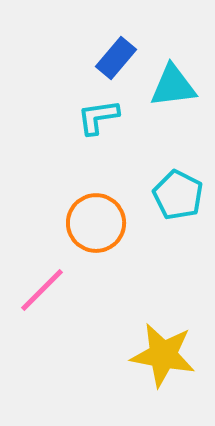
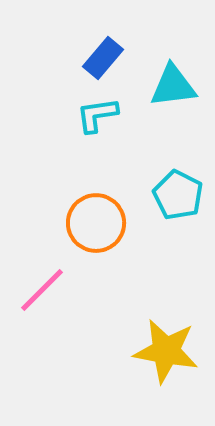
blue rectangle: moved 13 px left
cyan L-shape: moved 1 px left, 2 px up
yellow star: moved 3 px right, 4 px up
